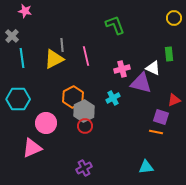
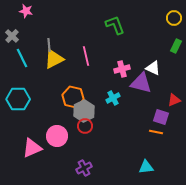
pink star: moved 1 px right
gray line: moved 13 px left
green rectangle: moved 7 px right, 8 px up; rotated 32 degrees clockwise
cyan line: rotated 18 degrees counterclockwise
orange hexagon: rotated 20 degrees counterclockwise
pink circle: moved 11 px right, 13 px down
